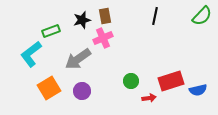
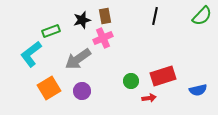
red rectangle: moved 8 px left, 5 px up
